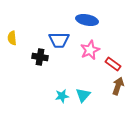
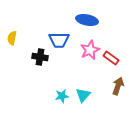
yellow semicircle: rotated 16 degrees clockwise
red rectangle: moved 2 px left, 6 px up
